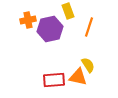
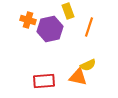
orange cross: rotated 28 degrees clockwise
yellow semicircle: rotated 98 degrees clockwise
red rectangle: moved 10 px left, 1 px down
